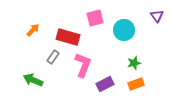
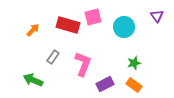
pink square: moved 2 px left, 1 px up
cyan circle: moved 3 px up
red rectangle: moved 12 px up
pink L-shape: moved 1 px up
orange rectangle: moved 2 px left, 1 px down; rotated 56 degrees clockwise
